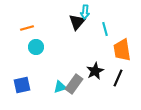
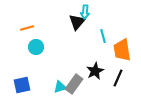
cyan line: moved 2 px left, 7 px down
